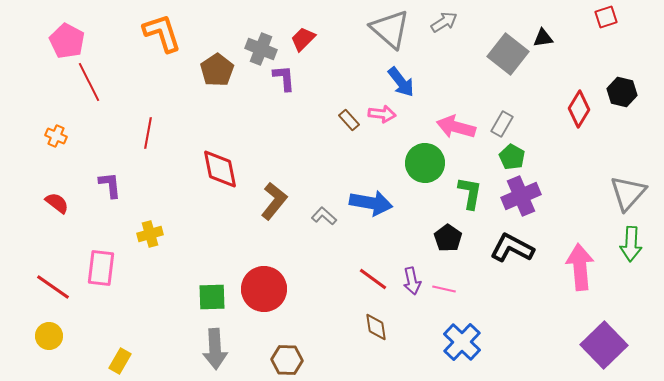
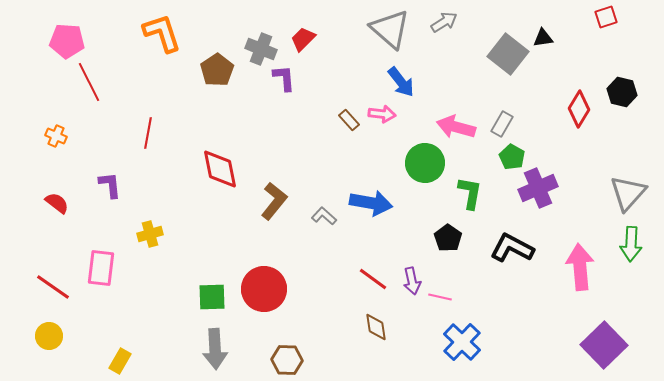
pink pentagon at (67, 41): rotated 24 degrees counterclockwise
purple cross at (521, 196): moved 17 px right, 8 px up
pink line at (444, 289): moved 4 px left, 8 px down
